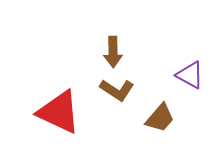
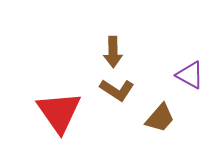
red triangle: rotated 30 degrees clockwise
